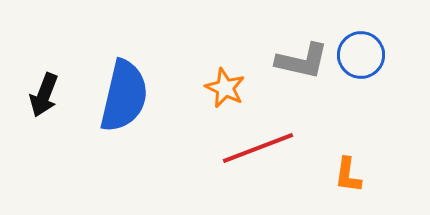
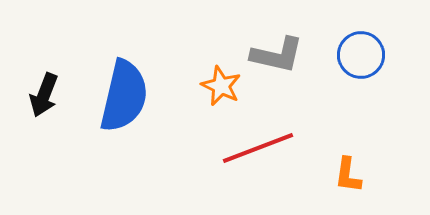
gray L-shape: moved 25 px left, 6 px up
orange star: moved 4 px left, 2 px up
